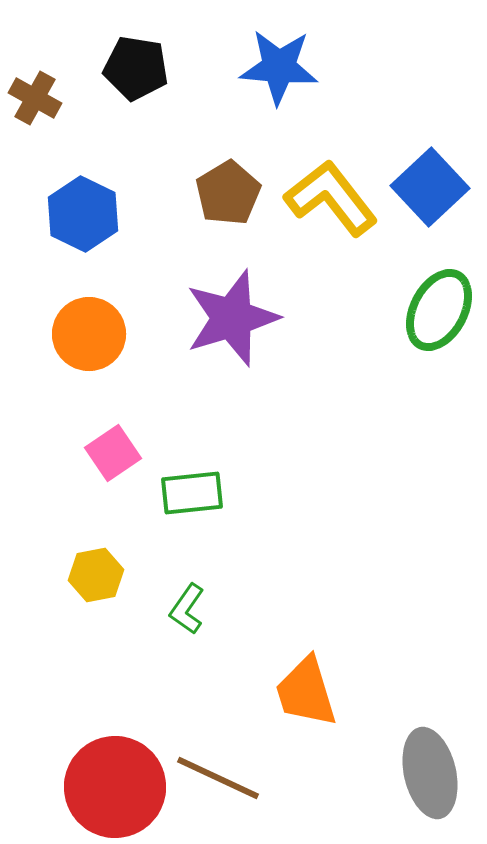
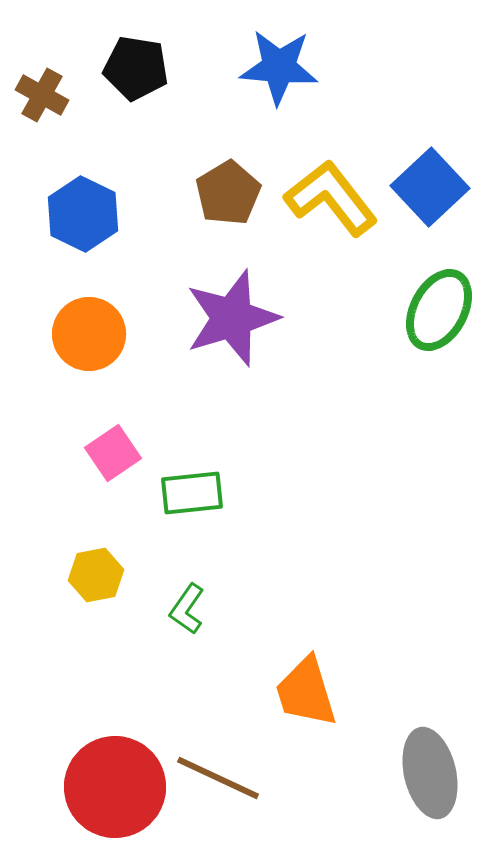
brown cross: moved 7 px right, 3 px up
